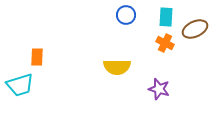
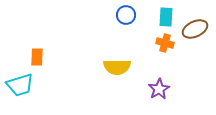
orange cross: rotated 12 degrees counterclockwise
purple star: rotated 25 degrees clockwise
